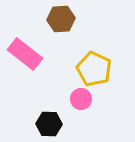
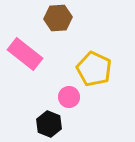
brown hexagon: moved 3 px left, 1 px up
pink circle: moved 12 px left, 2 px up
black hexagon: rotated 20 degrees clockwise
